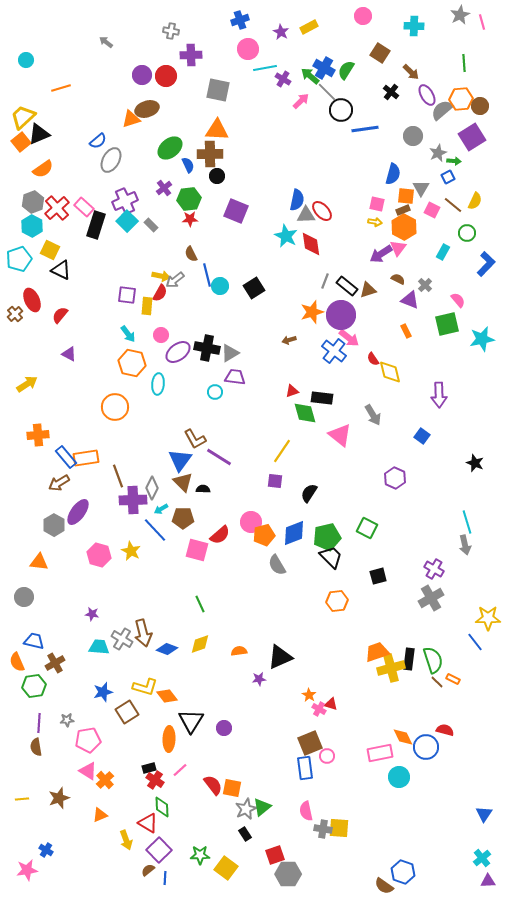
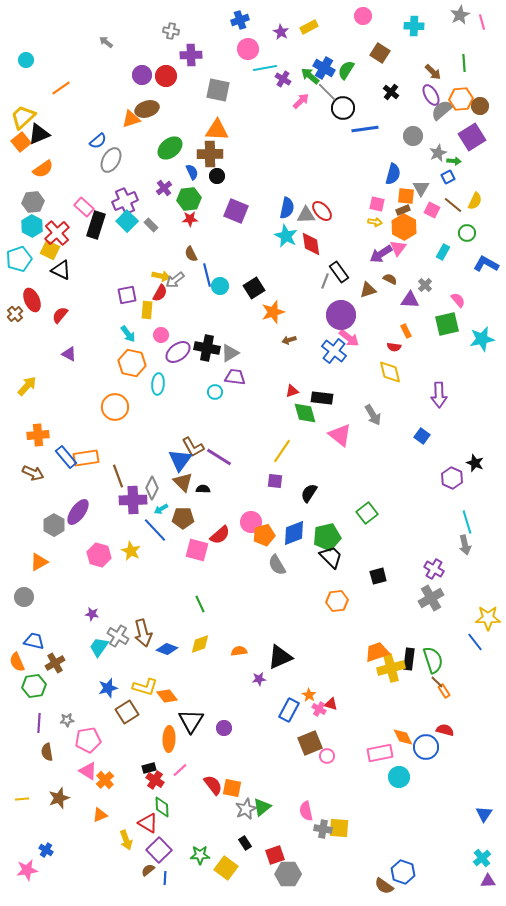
brown arrow at (411, 72): moved 22 px right
orange line at (61, 88): rotated 18 degrees counterclockwise
purple ellipse at (427, 95): moved 4 px right
black circle at (341, 110): moved 2 px right, 2 px up
blue semicircle at (188, 165): moved 4 px right, 7 px down
blue semicircle at (297, 200): moved 10 px left, 8 px down
gray hexagon at (33, 202): rotated 15 degrees clockwise
red cross at (57, 208): moved 25 px down
blue L-shape at (486, 264): rotated 105 degrees counterclockwise
brown semicircle at (398, 279): moved 8 px left
black rectangle at (347, 286): moved 8 px left, 14 px up; rotated 15 degrees clockwise
purple square at (127, 295): rotated 18 degrees counterclockwise
purple triangle at (410, 300): rotated 18 degrees counterclockwise
yellow rectangle at (147, 306): moved 4 px down
orange star at (312, 312): moved 39 px left
red semicircle at (373, 359): moved 21 px right, 12 px up; rotated 48 degrees counterclockwise
yellow arrow at (27, 384): moved 2 px down; rotated 15 degrees counterclockwise
brown L-shape at (195, 439): moved 2 px left, 8 px down
purple hexagon at (395, 478): moved 57 px right
brown arrow at (59, 483): moved 26 px left, 10 px up; rotated 125 degrees counterclockwise
green square at (367, 528): moved 15 px up; rotated 25 degrees clockwise
orange triangle at (39, 562): rotated 36 degrees counterclockwise
gray cross at (122, 639): moved 4 px left, 3 px up
cyan trapezoid at (99, 647): rotated 60 degrees counterclockwise
orange rectangle at (453, 679): moved 9 px left, 12 px down; rotated 32 degrees clockwise
blue star at (103, 692): moved 5 px right, 4 px up
brown semicircle at (36, 747): moved 11 px right, 5 px down
blue rectangle at (305, 768): moved 16 px left, 58 px up; rotated 35 degrees clockwise
black rectangle at (245, 834): moved 9 px down
